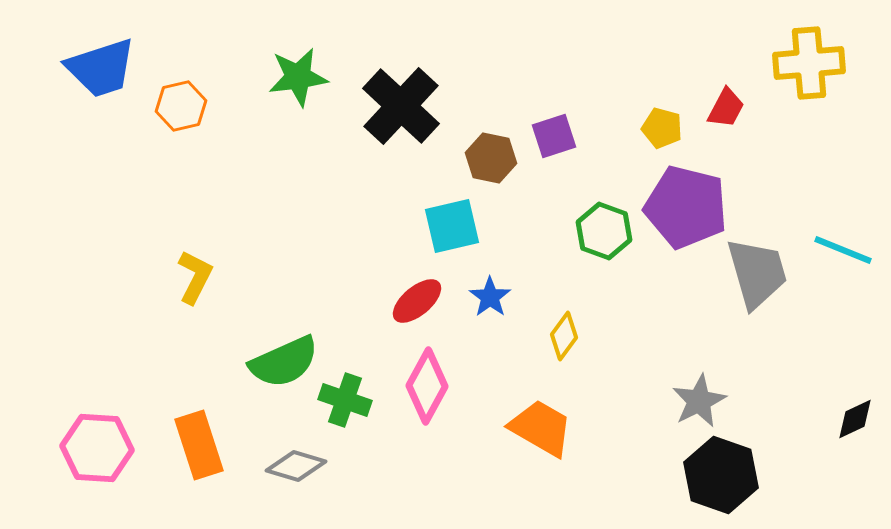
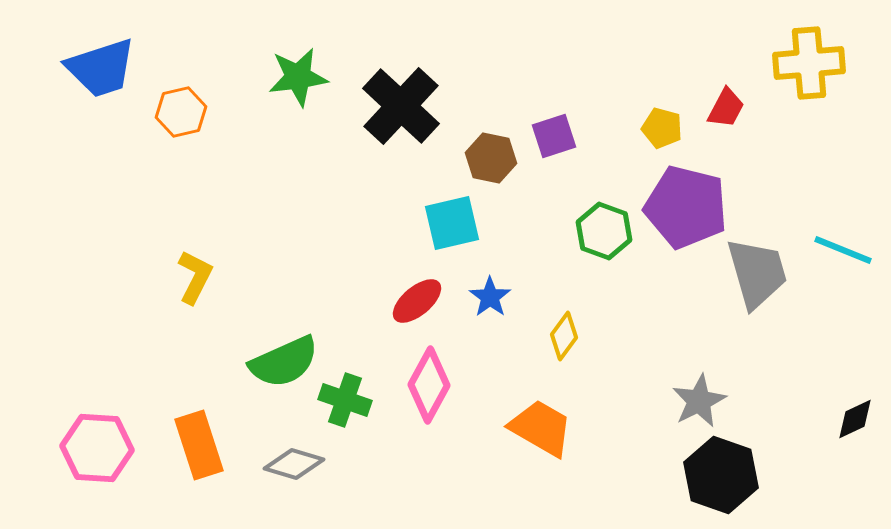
orange hexagon: moved 6 px down
cyan square: moved 3 px up
pink diamond: moved 2 px right, 1 px up
gray diamond: moved 2 px left, 2 px up
